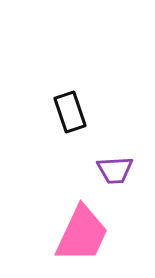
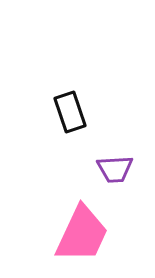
purple trapezoid: moved 1 px up
